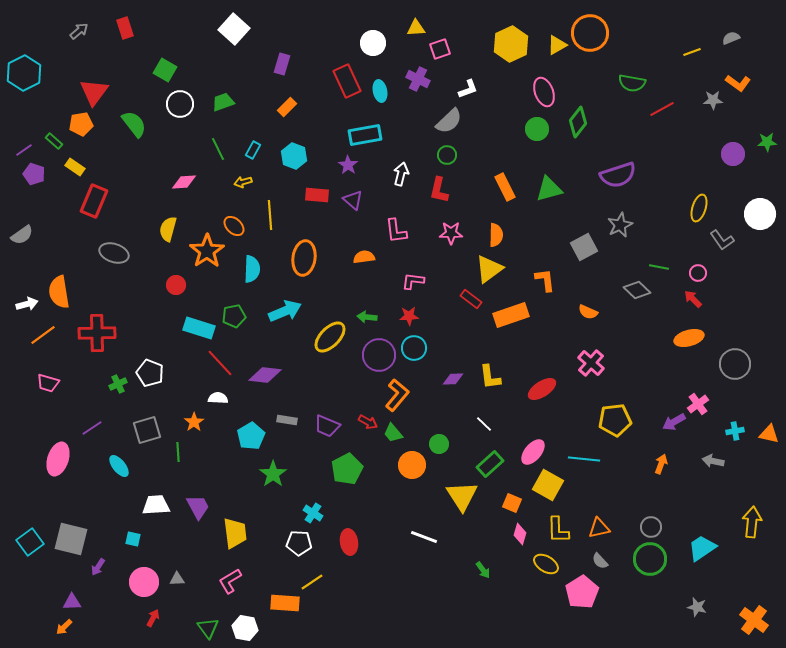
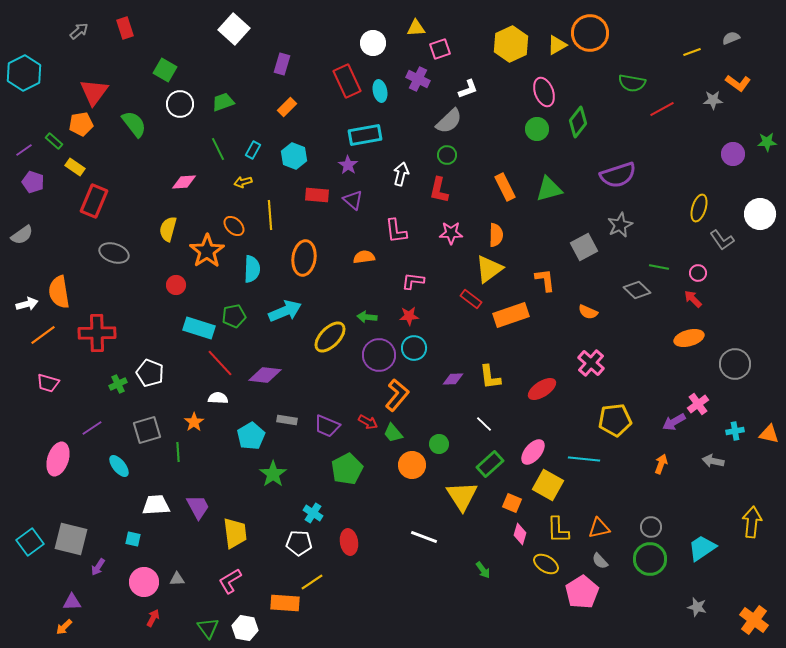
purple pentagon at (34, 174): moved 1 px left, 8 px down
